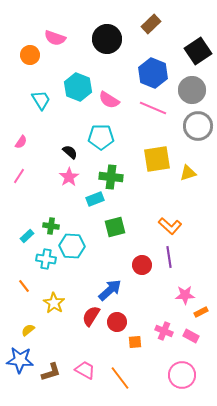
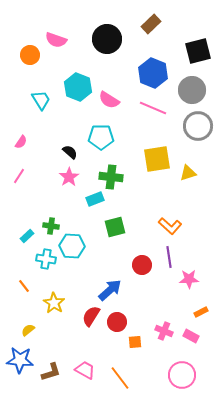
pink semicircle at (55, 38): moved 1 px right, 2 px down
black square at (198, 51): rotated 20 degrees clockwise
pink star at (185, 295): moved 4 px right, 16 px up
